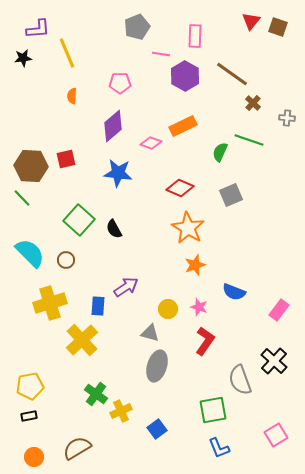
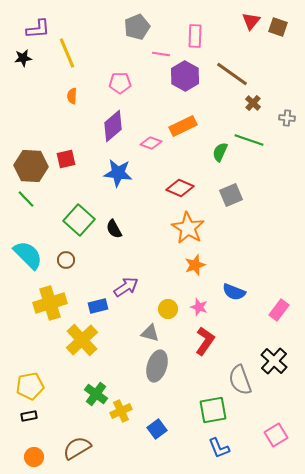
green line at (22, 198): moved 4 px right, 1 px down
cyan semicircle at (30, 253): moved 2 px left, 2 px down
blue rectangle at (98, 306): rotated 72 degrees clockwise
